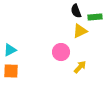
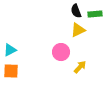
green rectangle: moved 3 px up
yellow triangle: moved 2 px left, 1 px up
